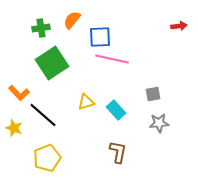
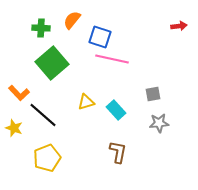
green cross: rotated 12 degrees clockwise
blue square: rotated 20 degrees clockwise
green square: rotated 8 degrees counterclockwise
